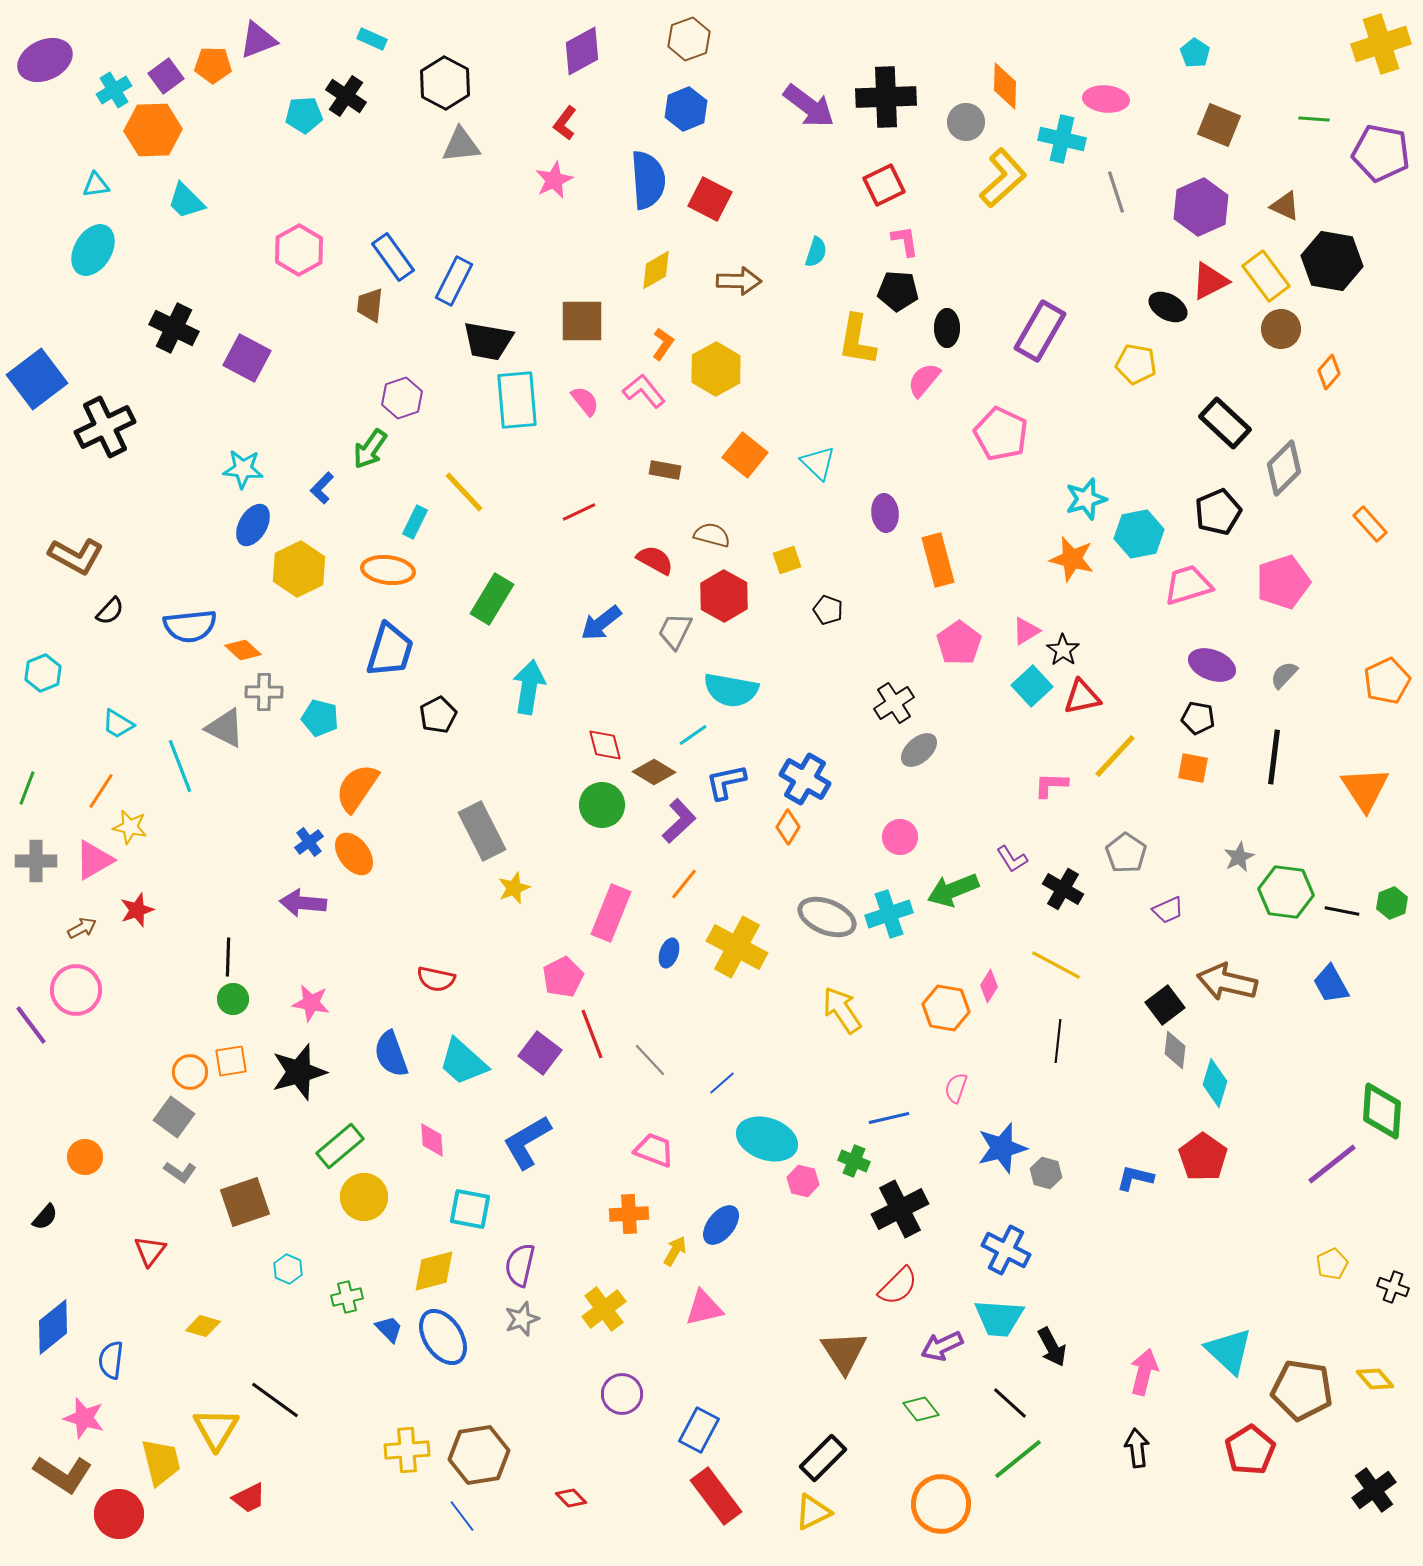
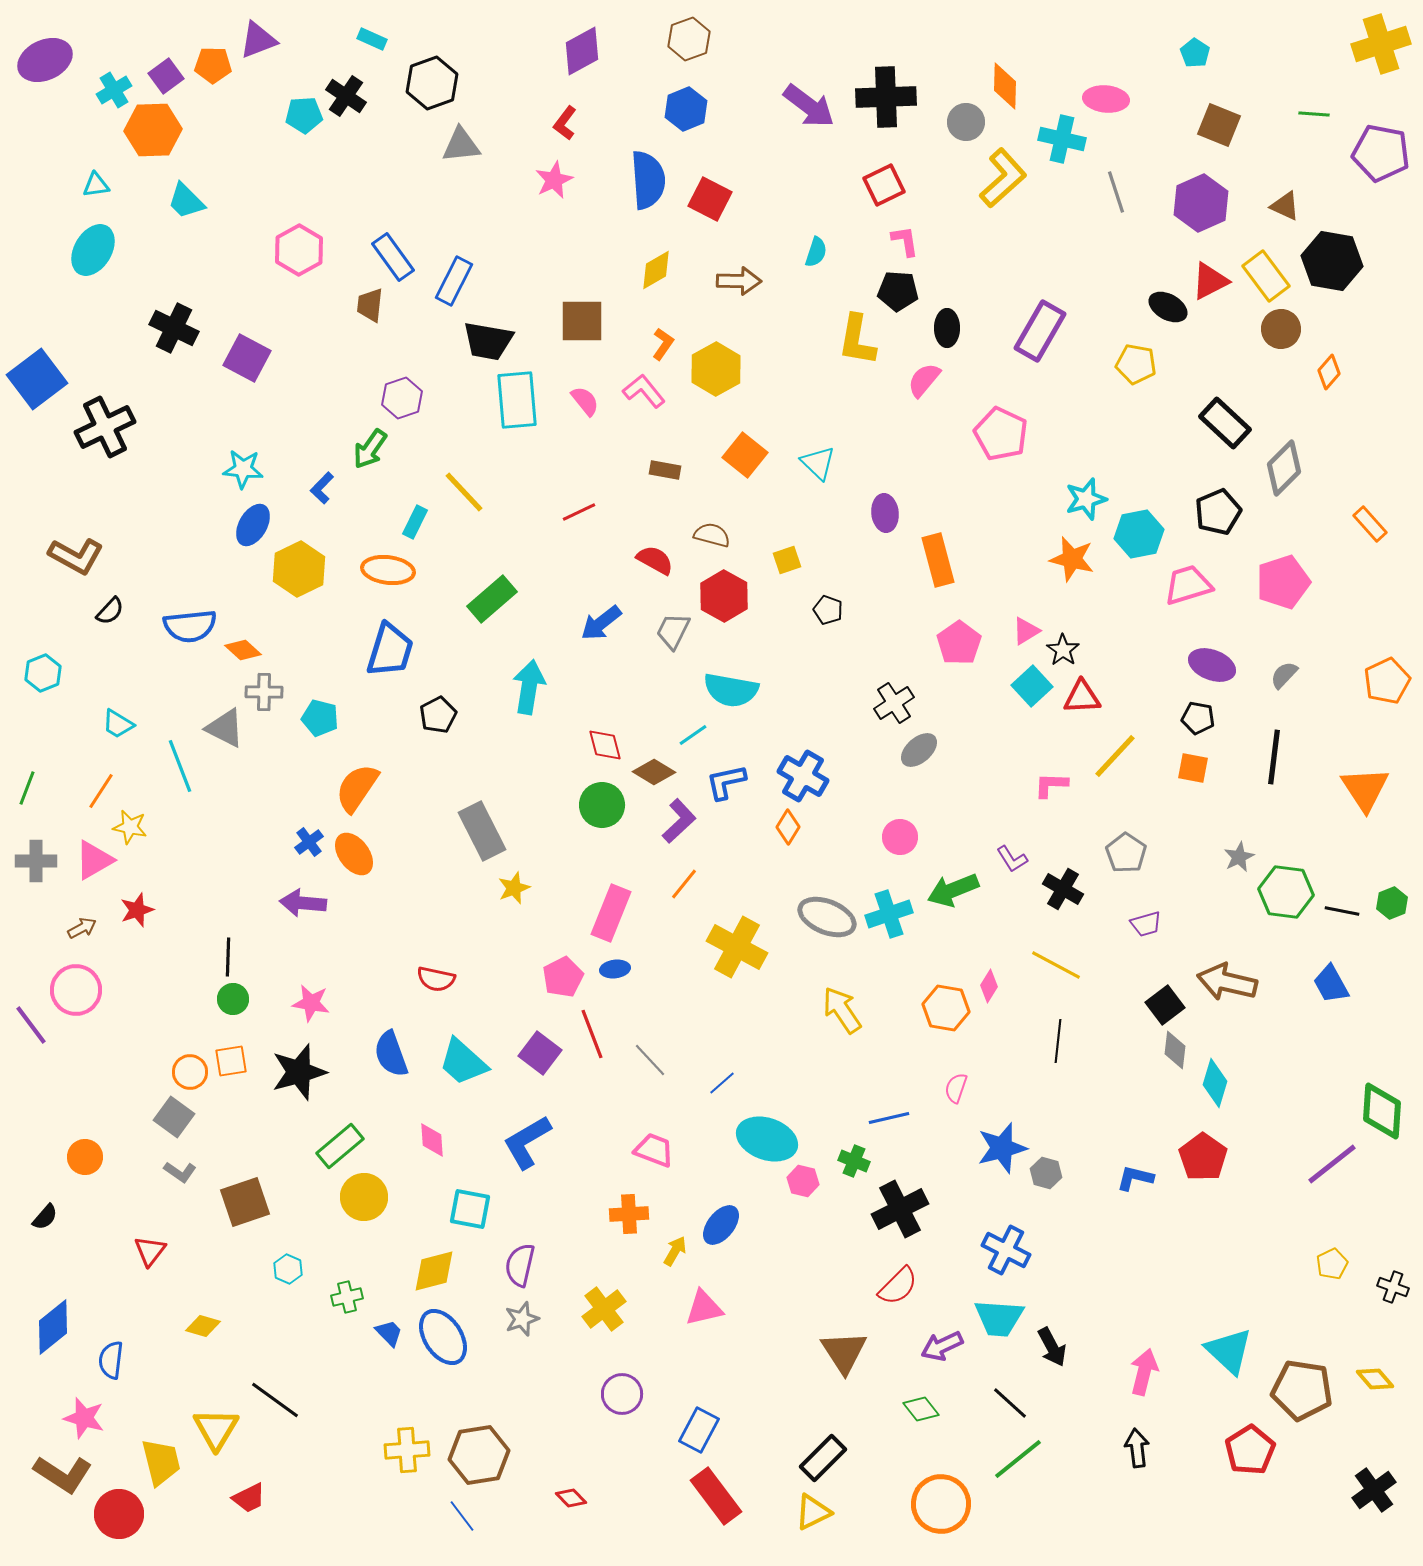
black hexagon at (445, 83): moved 13 px left; rotated 12 degrees clockwise
green line at (1314, 119): moved 5 px up
purple hexagon at (1201, 207): moved 4 px up
green rectangle at (492, 599): rotated 18 degrees clockwise
gray trapezoid at (675, 631): moved 2 px left
red triangle at (1082, 697): rotated 9 degrees clockwise
blue cross at (805, 779): moved 2 px left, 3 px up
purple trapezoid at (1168, 910): moved 22 px left, 14 px down; rotated 8 degrees clockwise
blue ellipse at (669, 953): moved 54 px left, 16 px down; rotated 64 degrees clockwise
blue trapezoid at (389, 1329): moved 4 px down
